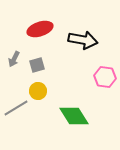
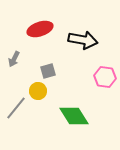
gray square: moved 11 px right, 6 px down
gray line: rotated 20 degrees counterclockwise
